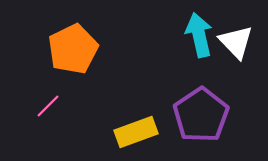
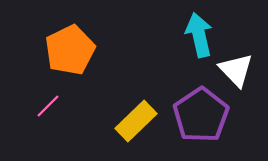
white triangle: moved 28 px down
orange pentagon: moved 3 px left, 1 px down
yellow rectangle: moved 11 px up; rotated 24 degrees counterclockwise
